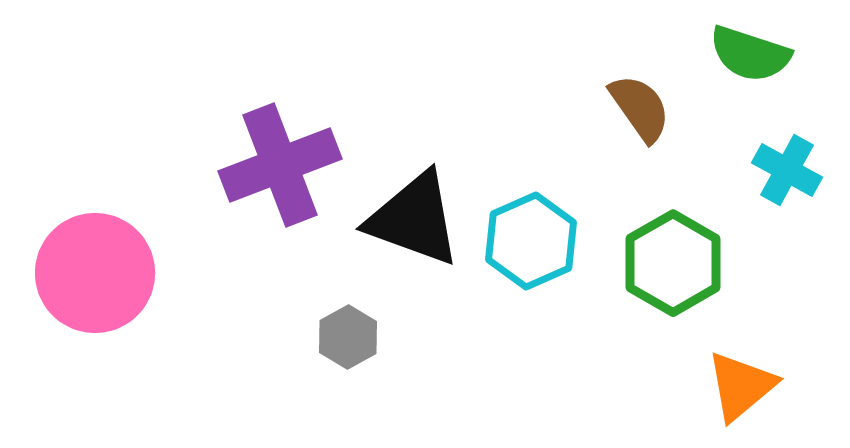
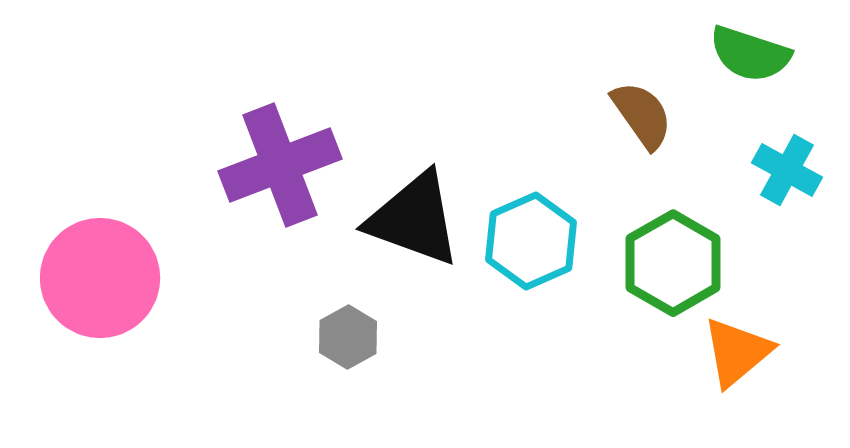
brown semicircle: moved 2 px right, 7 px down
pink circle: moved 5 px right, 5 px down
orange triangle: moved 4 px left, 34 px up
